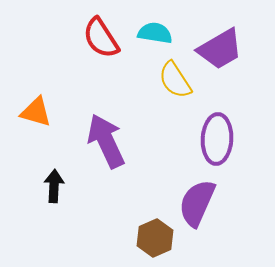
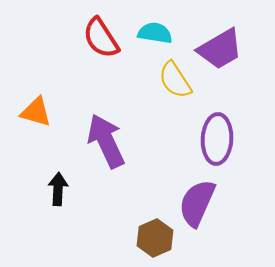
black arrow: moved 4 px right, 3 px down
